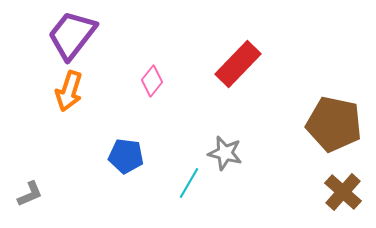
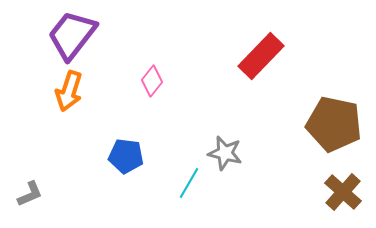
red rectangle: moved 23 px right, 8 px up
